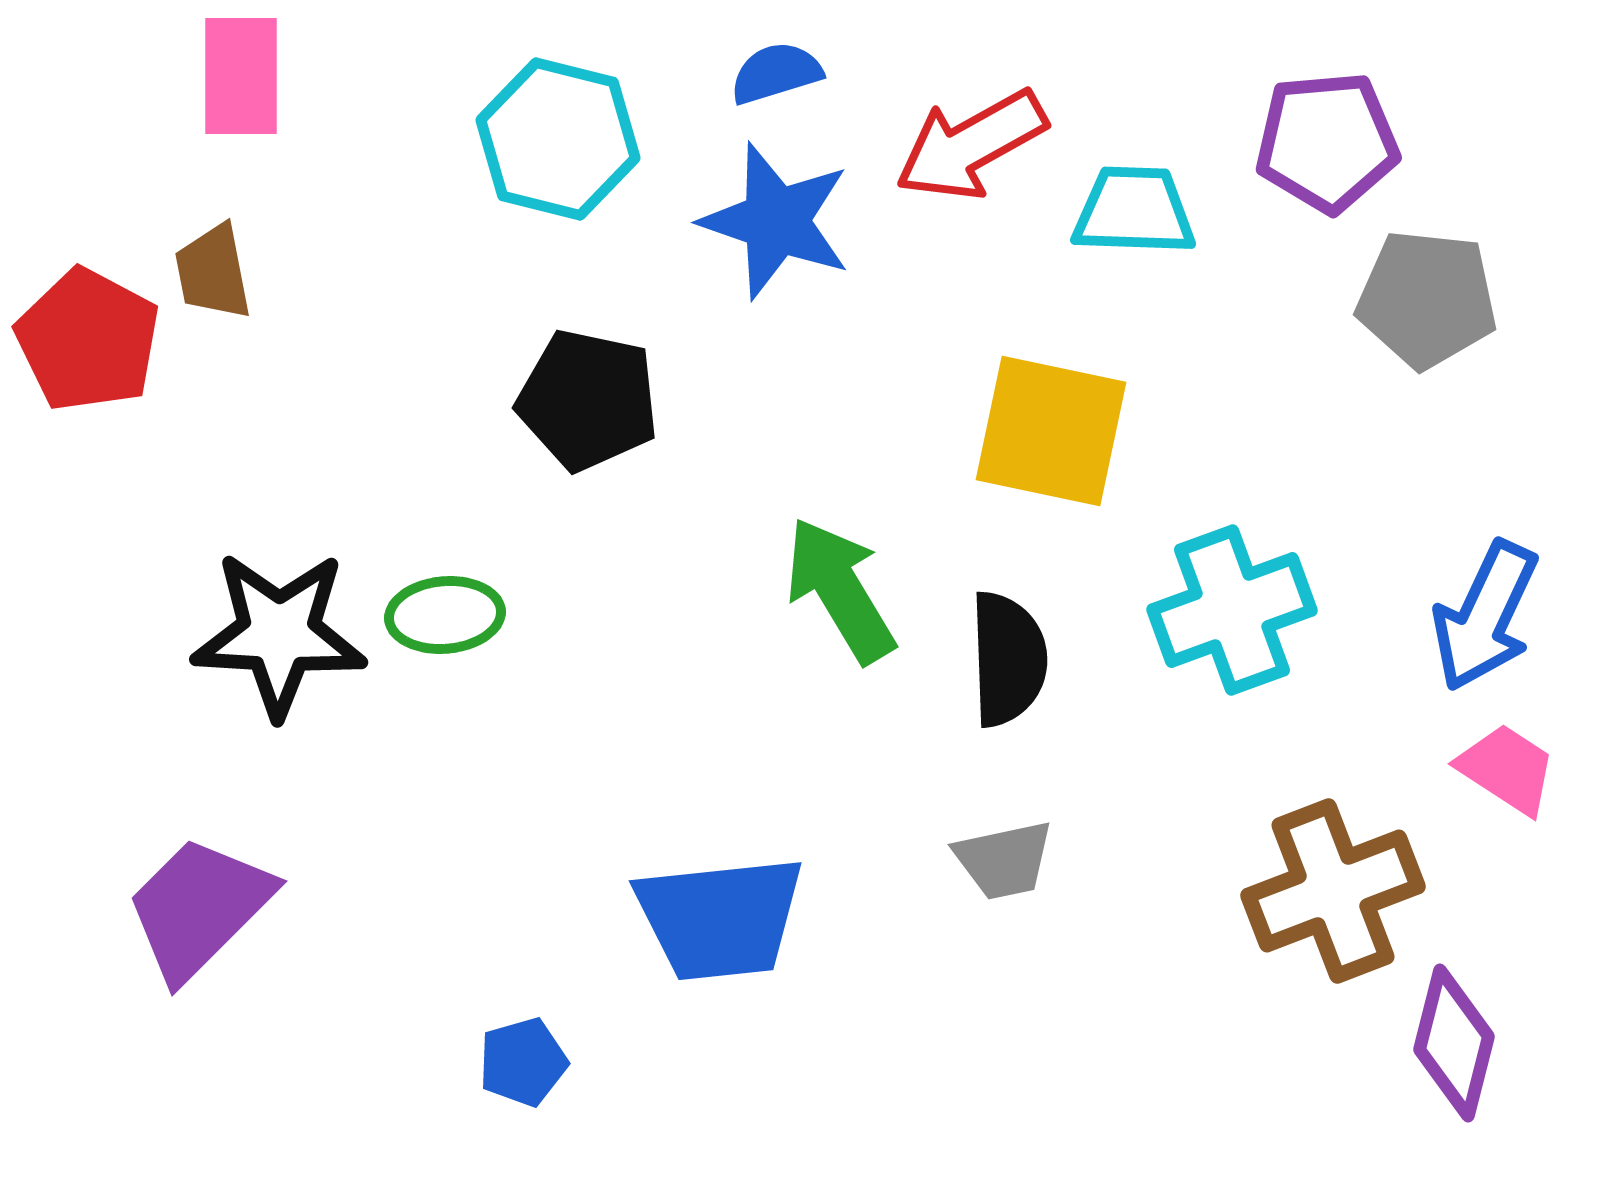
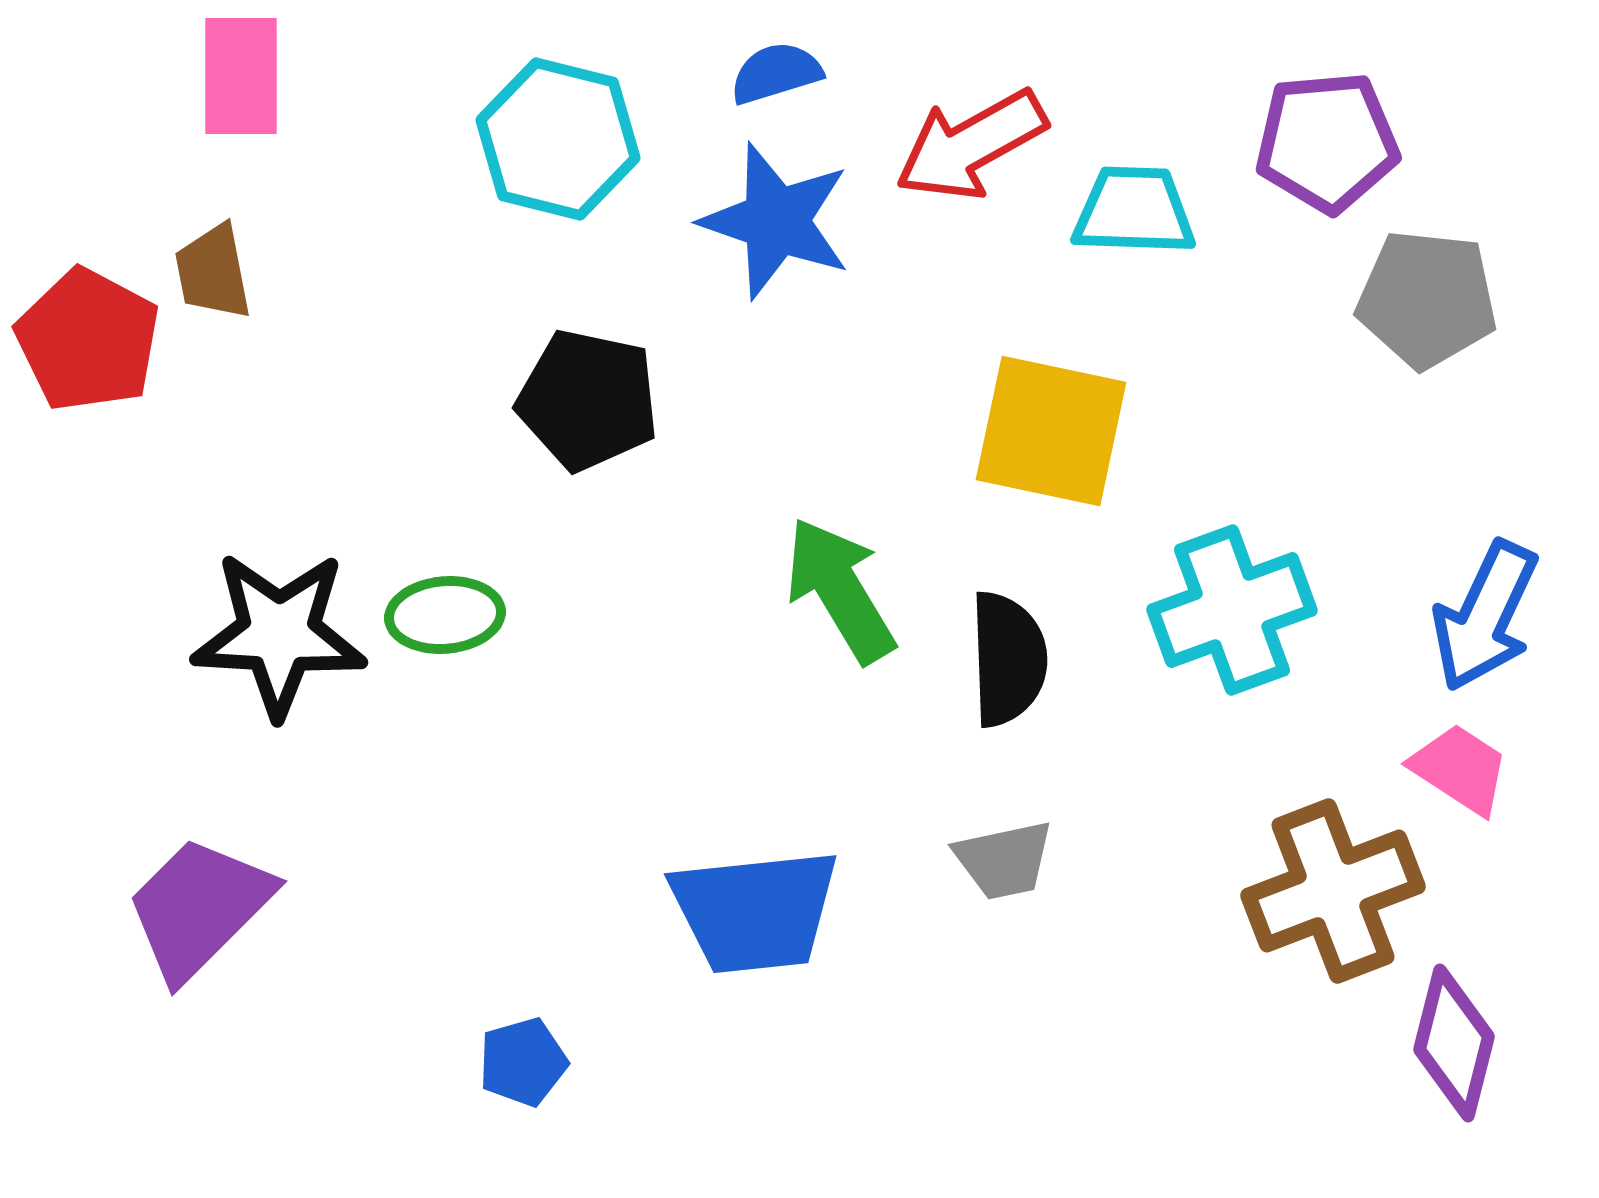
pink trapezoid: moved 47 px left
blue trapezoid: moved 35 px right, 7 px up
